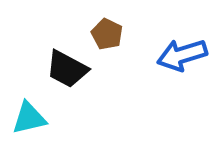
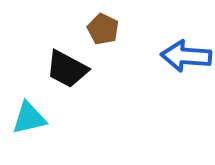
brown pentagon: moved 4 px left, 5 px up
blue arrow: moved 4 px right, 1 px down; rotated 21 degrees clockwise
